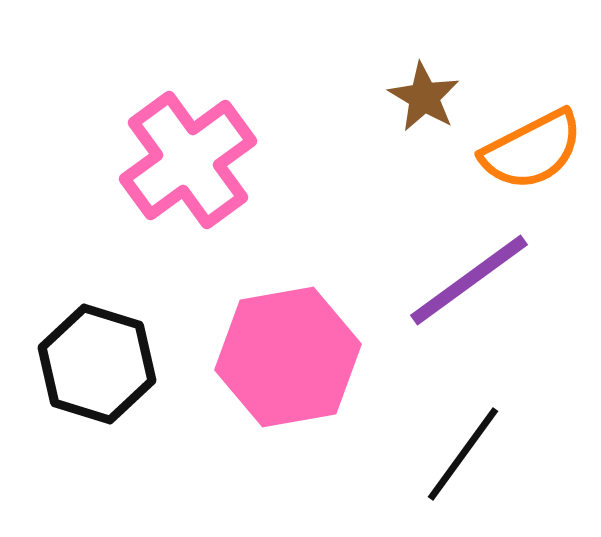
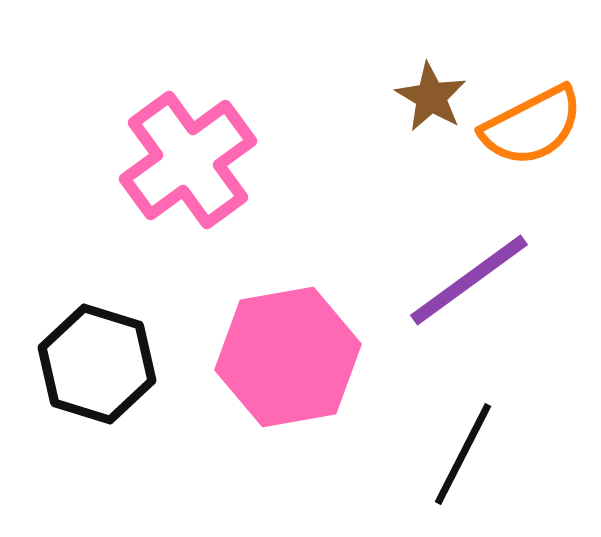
brown star: moved 7 px right
orange semicircle: moved 24 px up
black line: rotated 9 degrees counterclockwise
